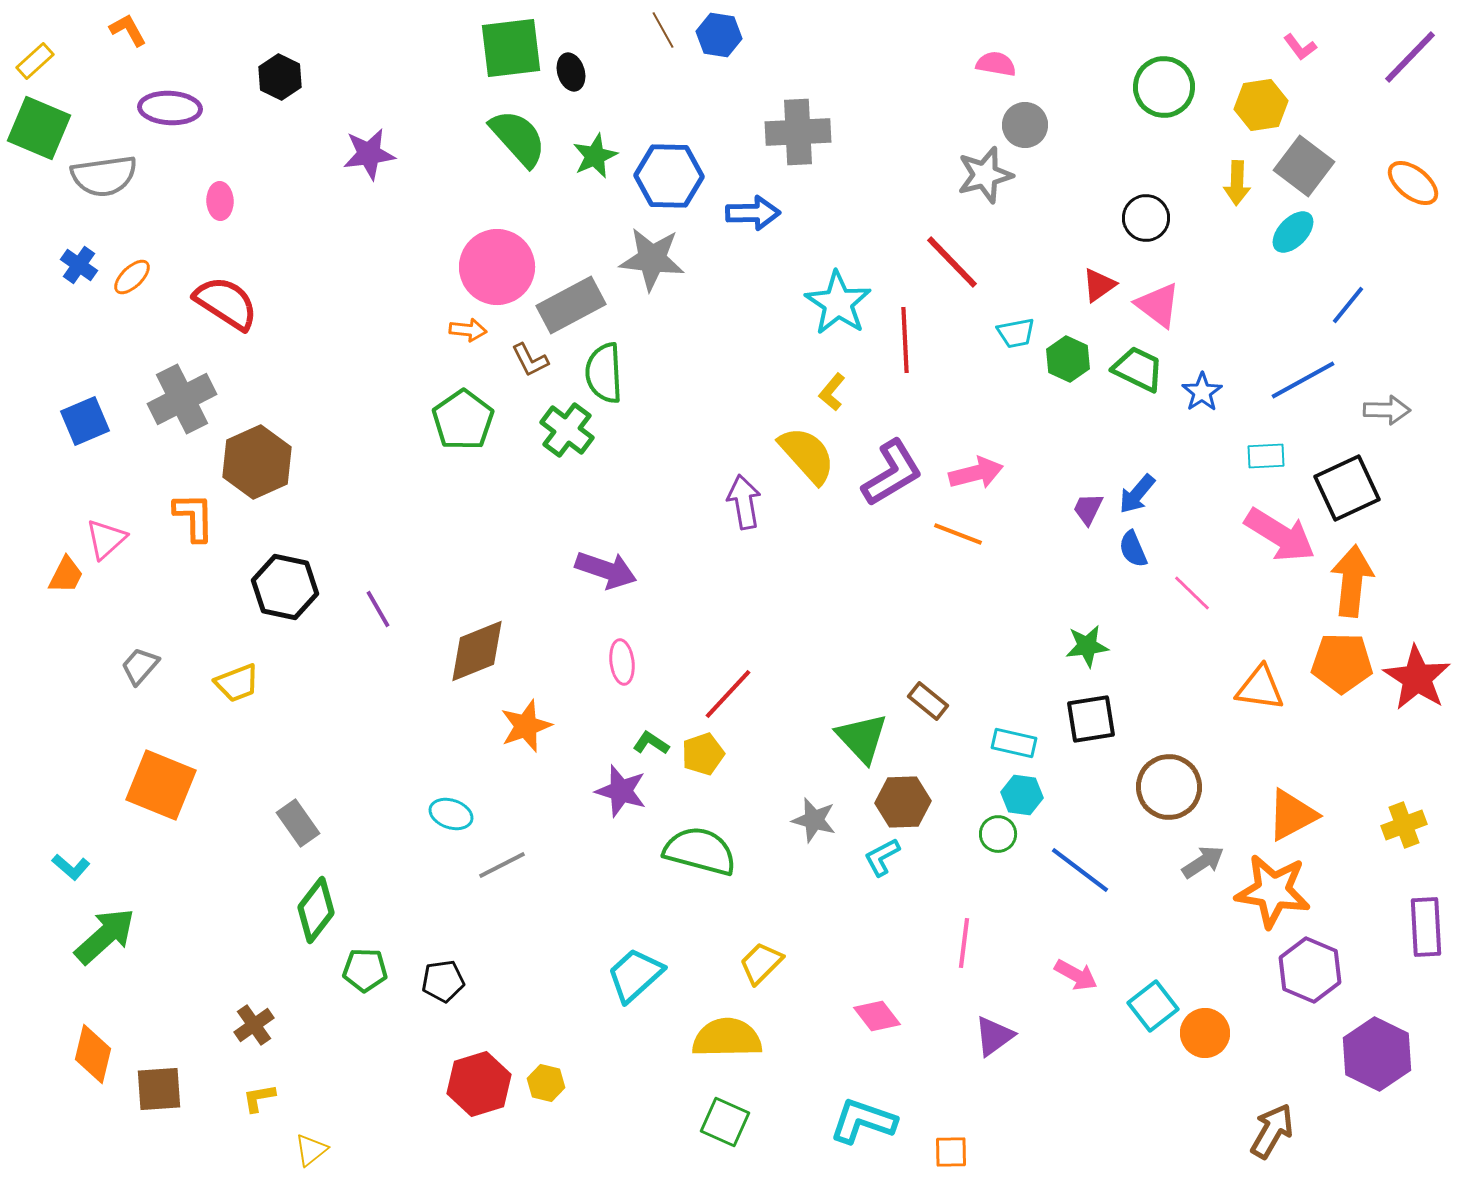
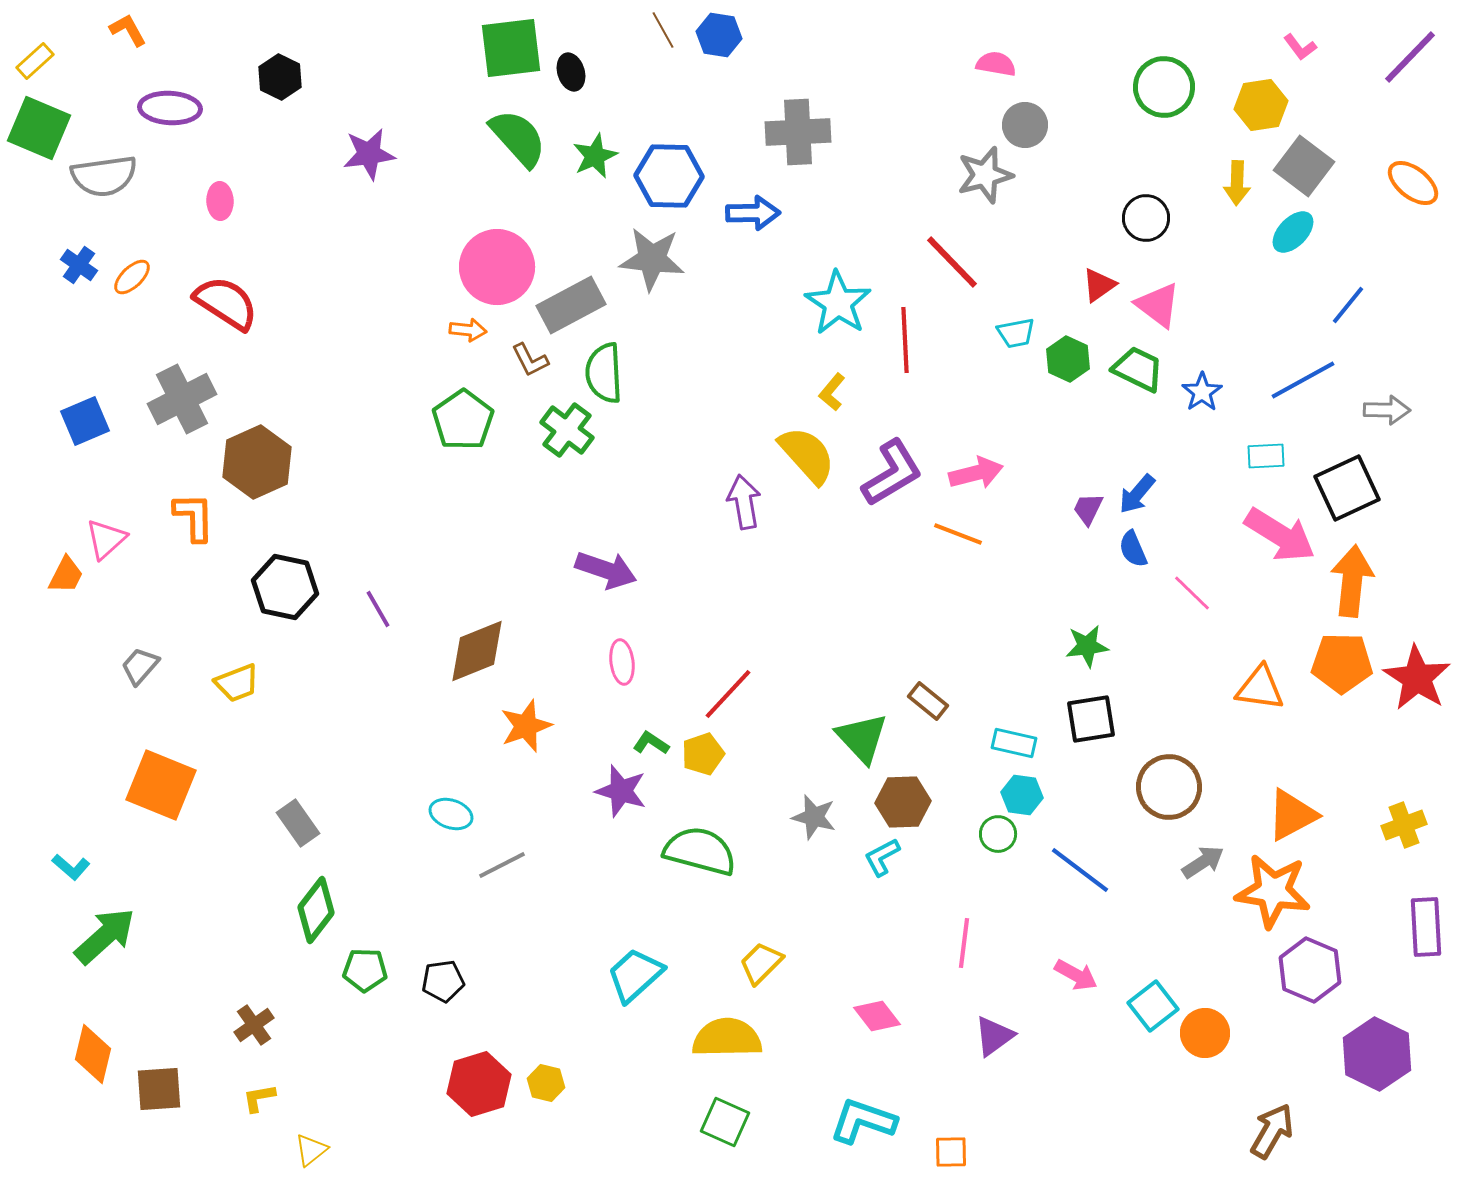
gray star at (814, 820): moved 3 px up
